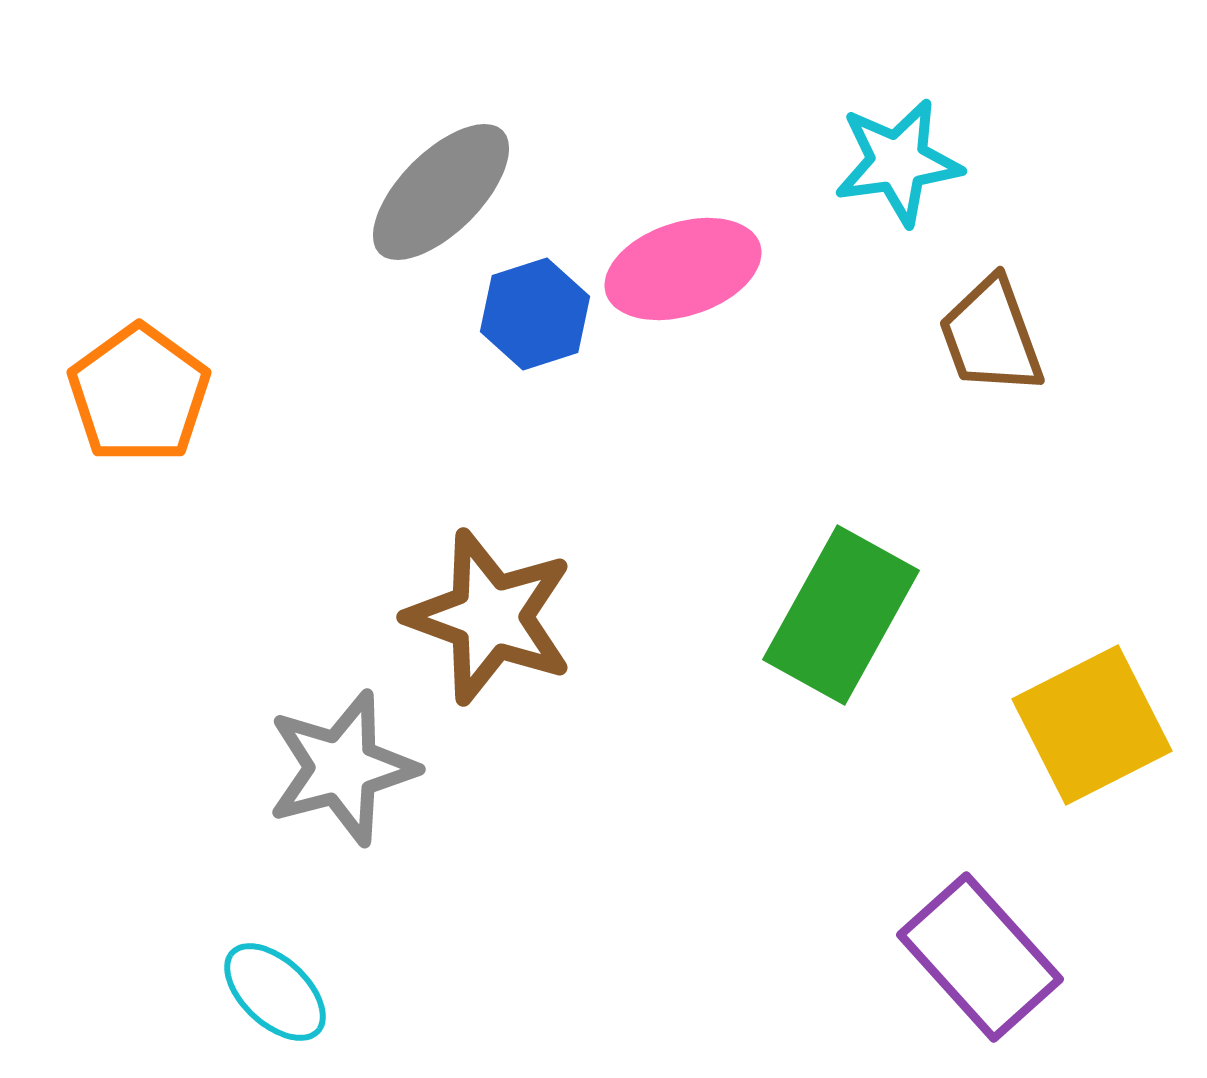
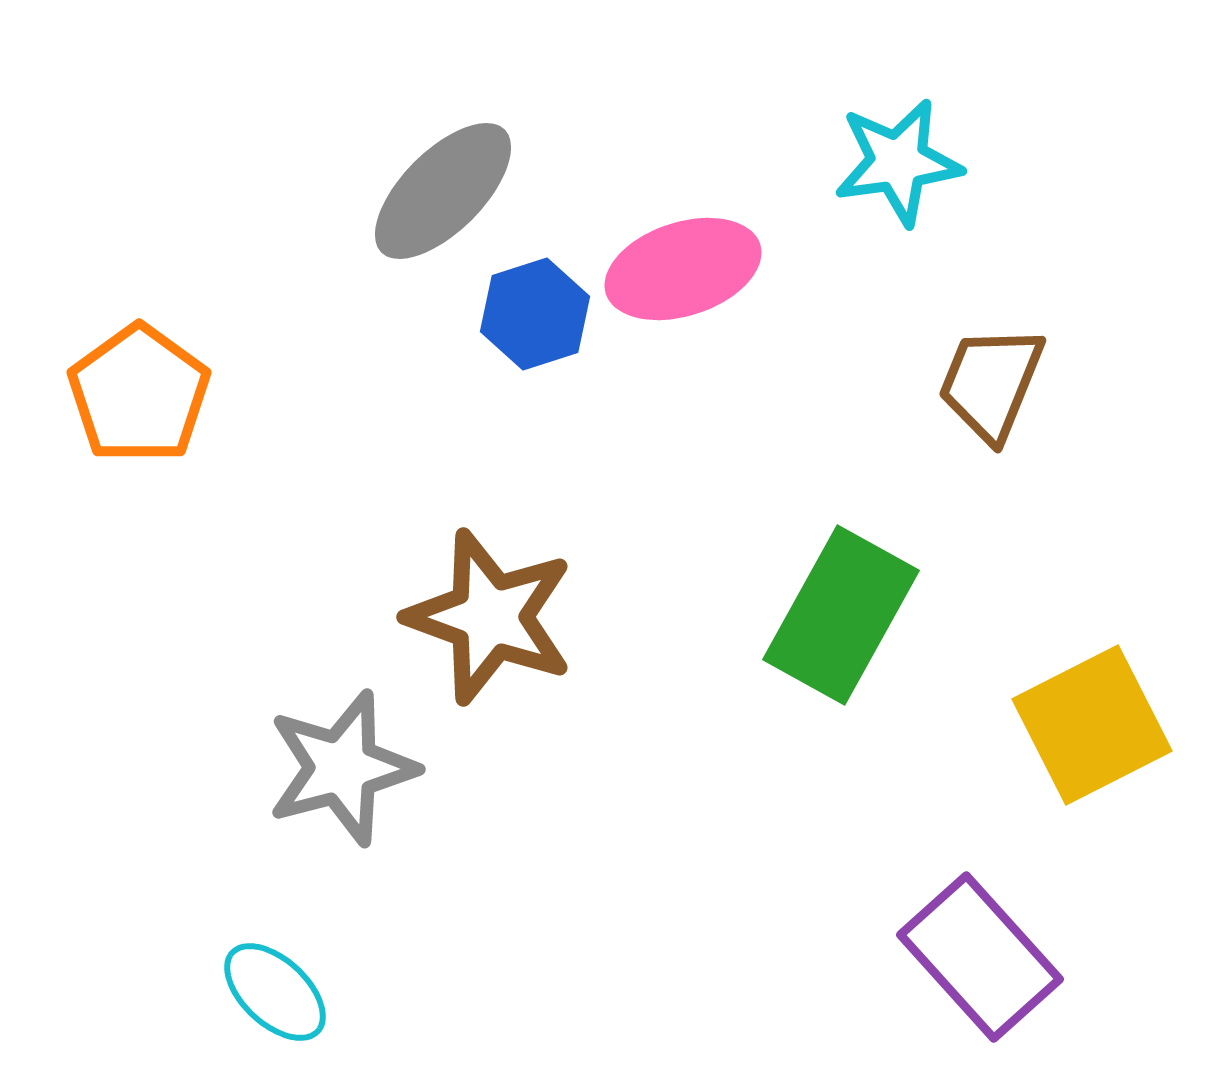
gray ellipse: moved 2 px right, 1 px up
brown trapezoid: moved 47 px down; rotated 42 degrees clockwise
